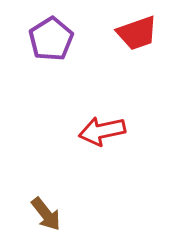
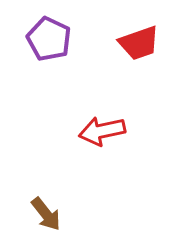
red trapezoid: moved 2 px right, 10 px down
purple pentagon: moved 2 px left; rotated 15 degrees counterclockwise
